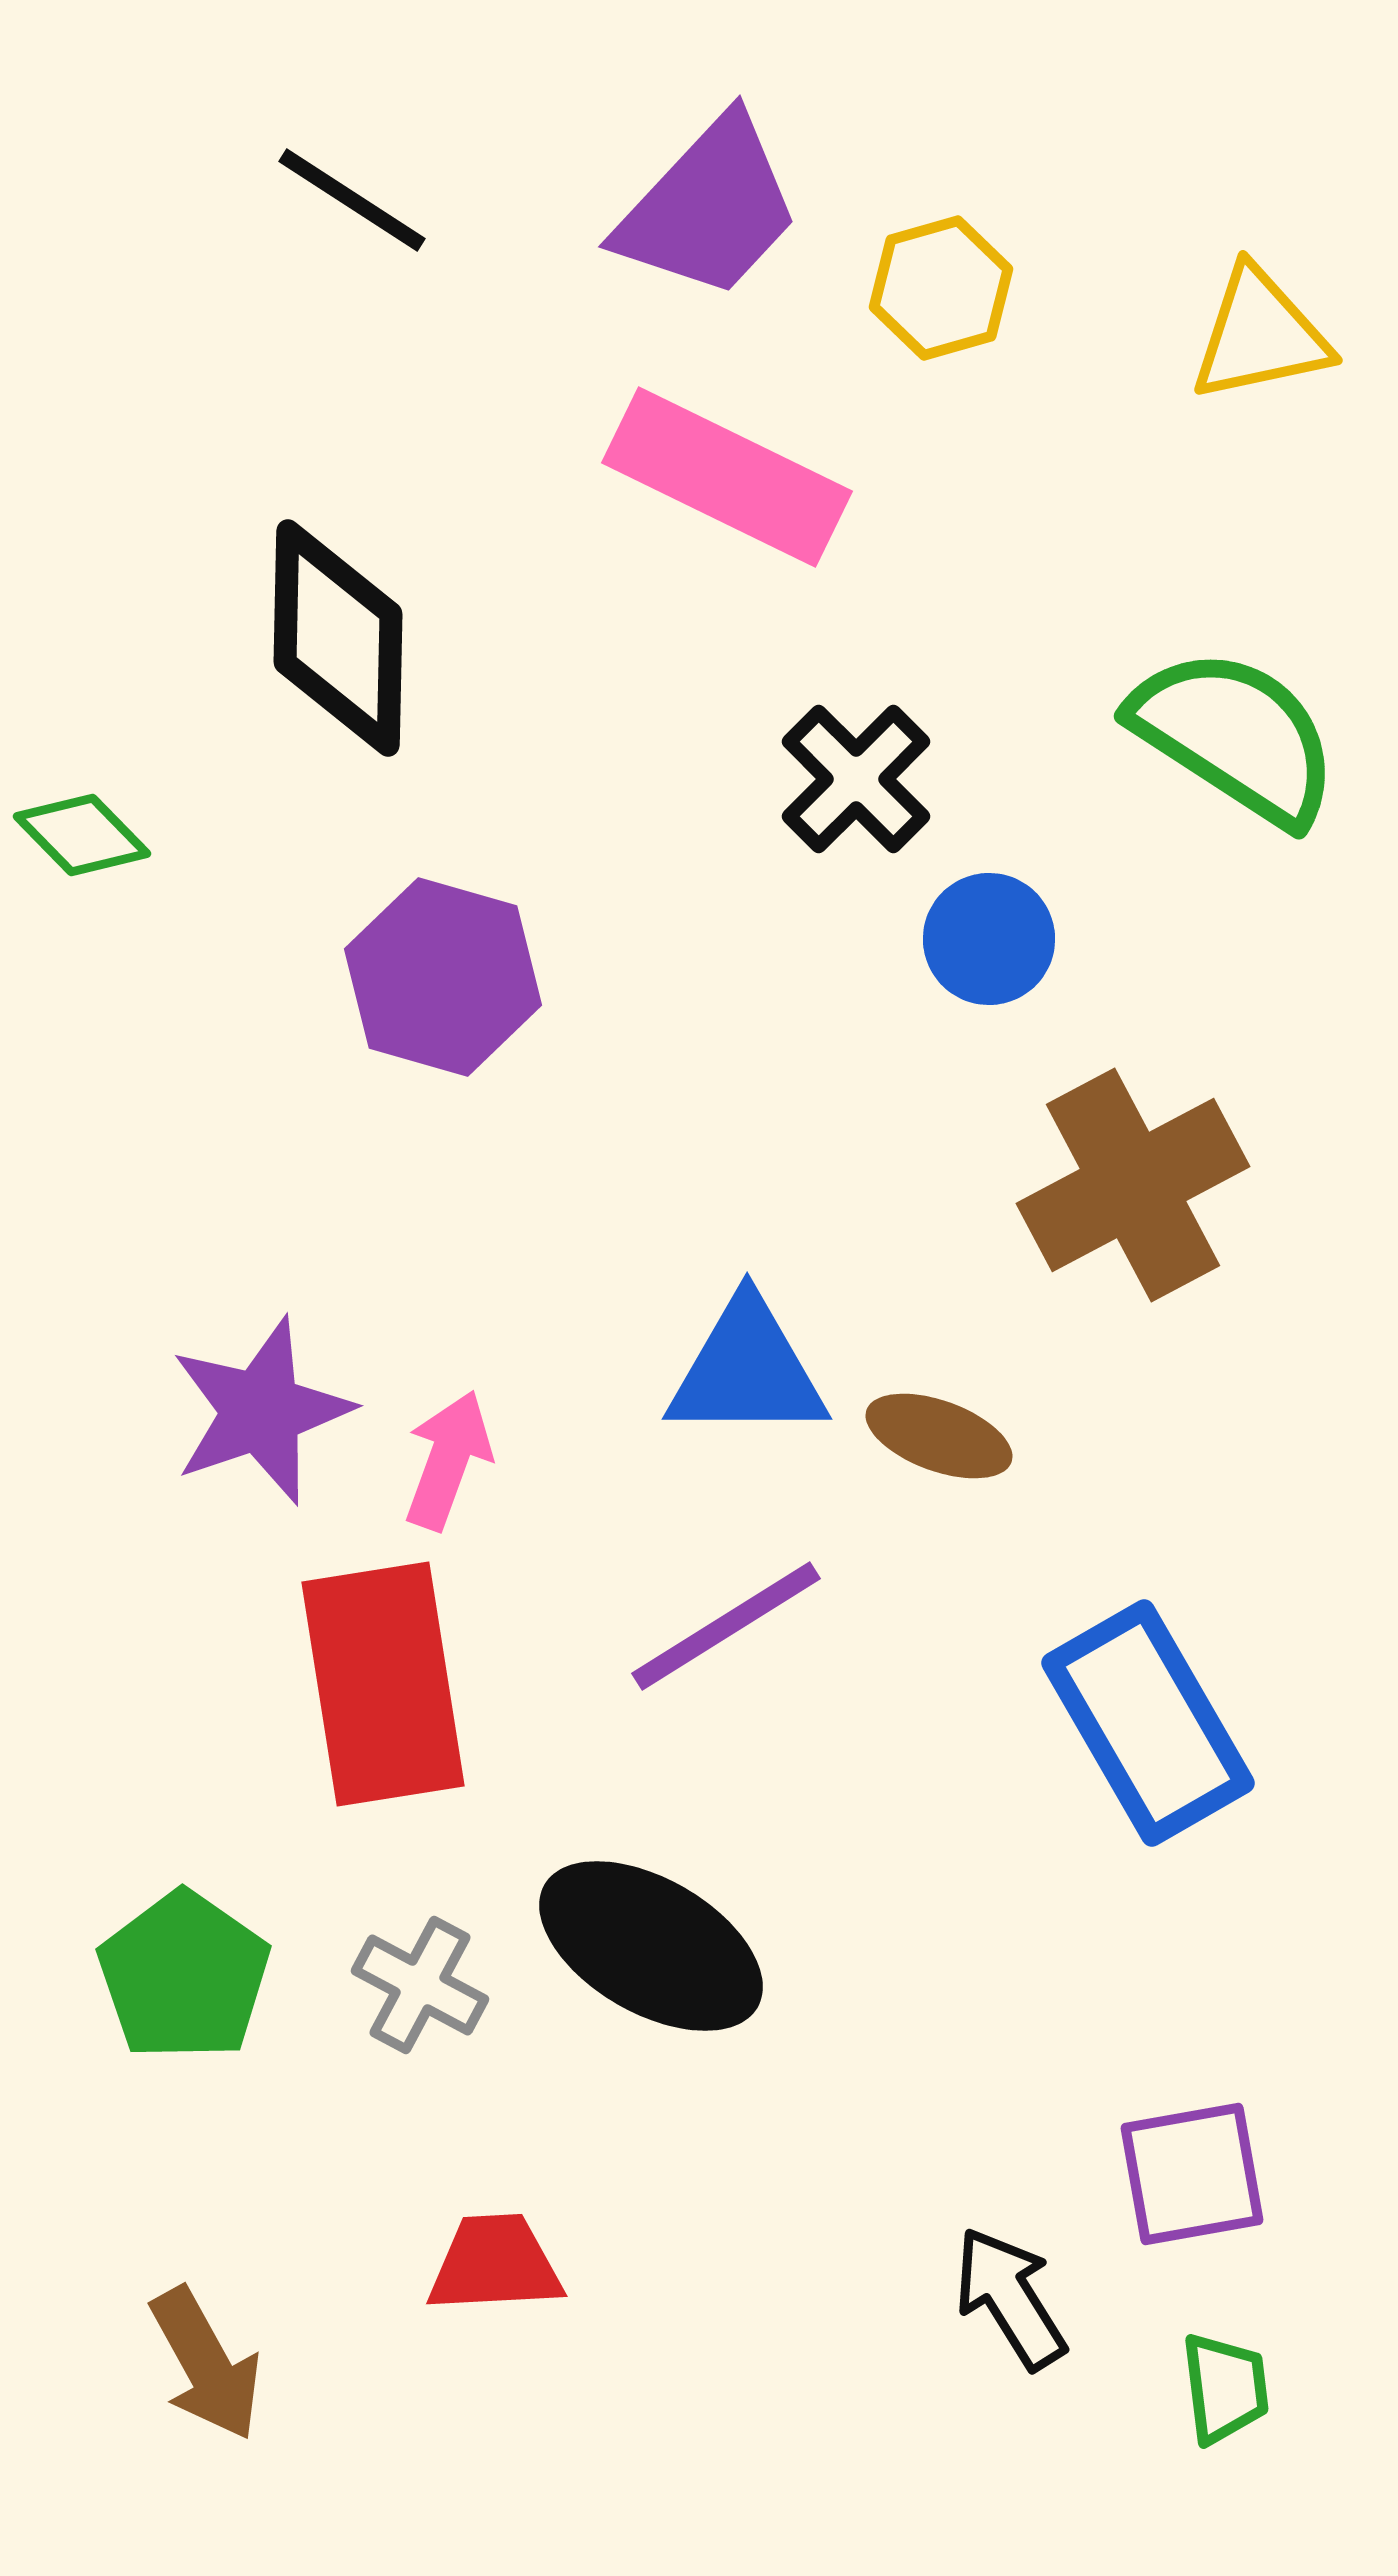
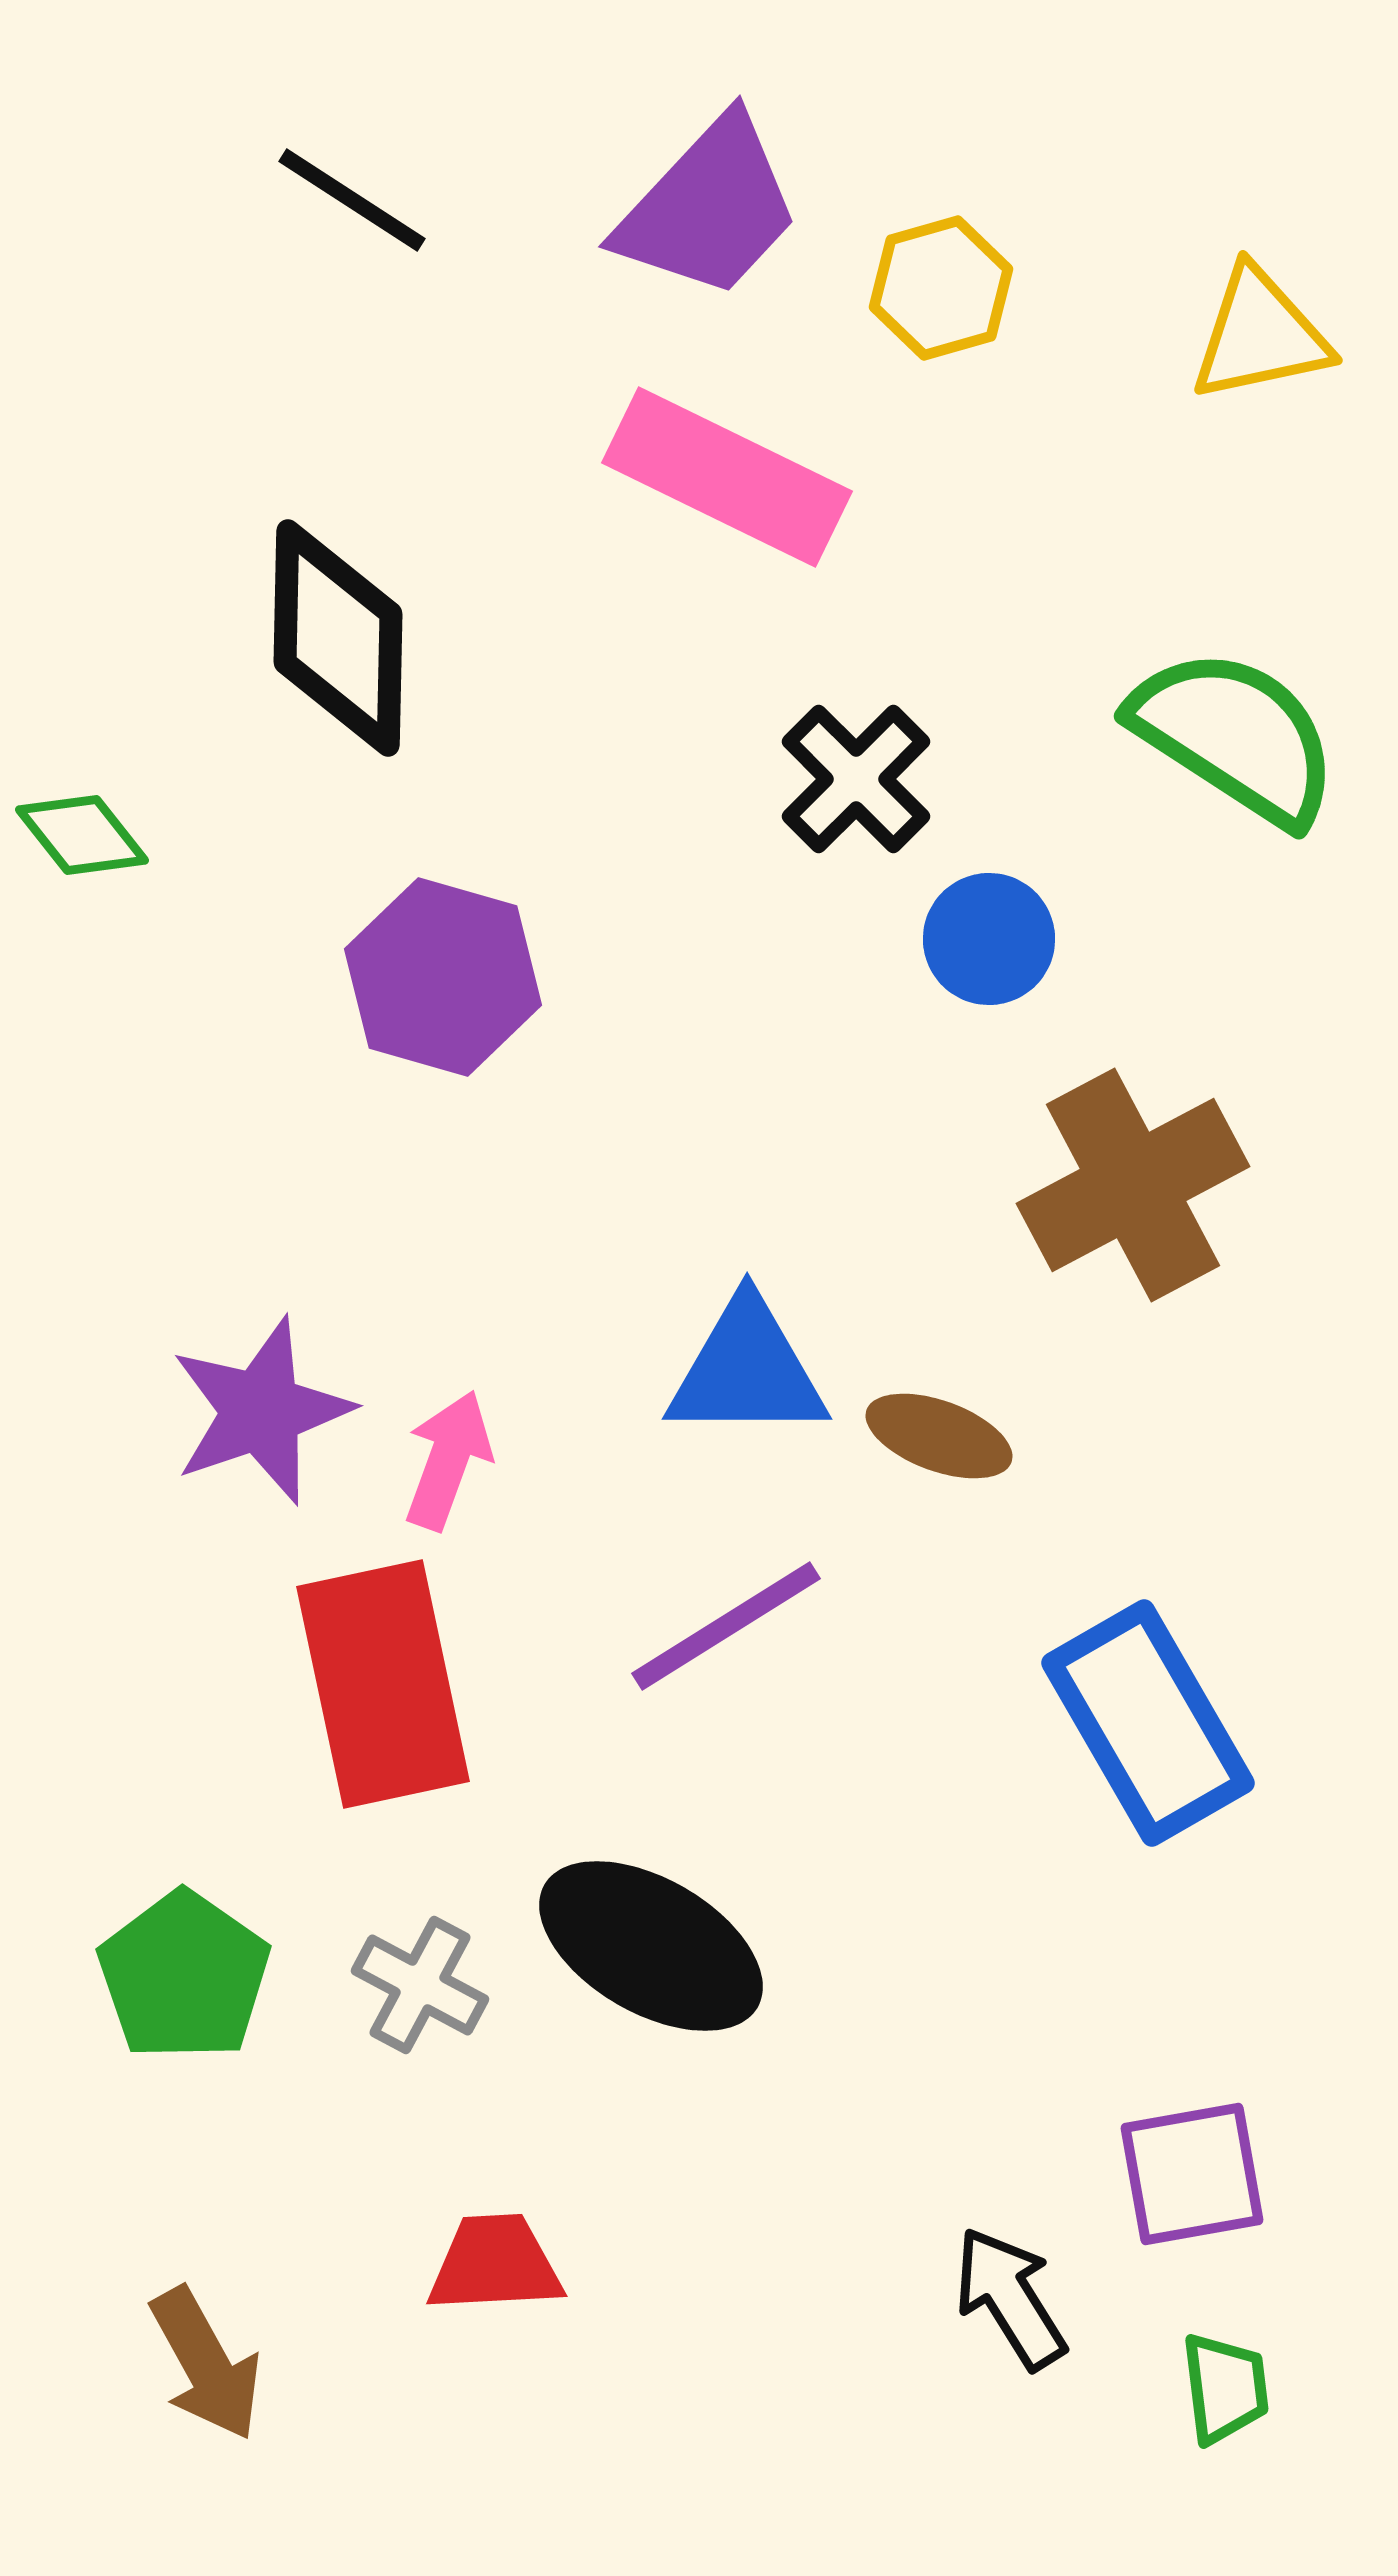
green diamond: rotated 6 degrees clockwise
red rectangle: rotated 3 degrees counterclockwise
